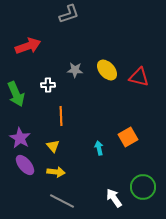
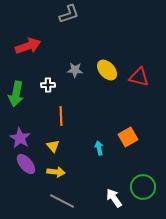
green arrow: rotated 35 degrees clockwise
purple ellipse: moved 1 px right, 1 px up
